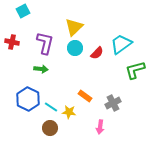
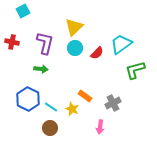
yellow star: moved 3 px right, 3 px up; rotated 16 degrees clockwise
